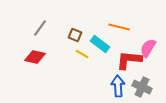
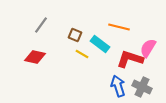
gray line: moved 1 px right, 3 px up
red L-shape: moved 1 px right, 1 px up; rotated 12 degrees clockwise
blue arrow: rotated 15 degrees counterclockwise
